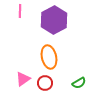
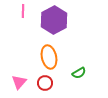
pink line: moved 3 px right
pink triangle: moved 4 px left, 3 px down; rotated 14 degrees counterclockwise
green semicircle: moved 10 px up
